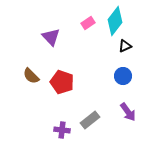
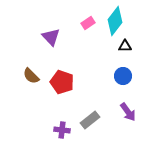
black triangle: rotated 24 degrees clockwise
